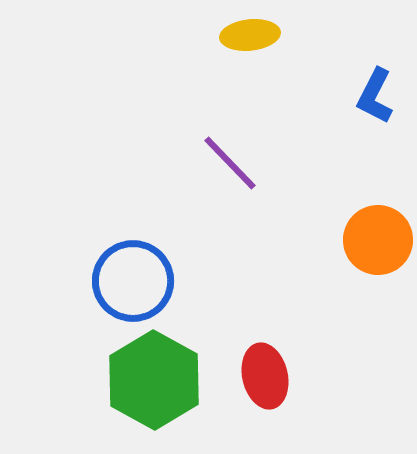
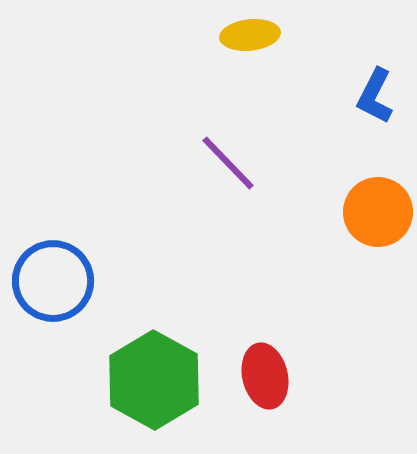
purple line: moved 2 px left
orange circle: moved 28 px up
blue circle: moved 80 px left
